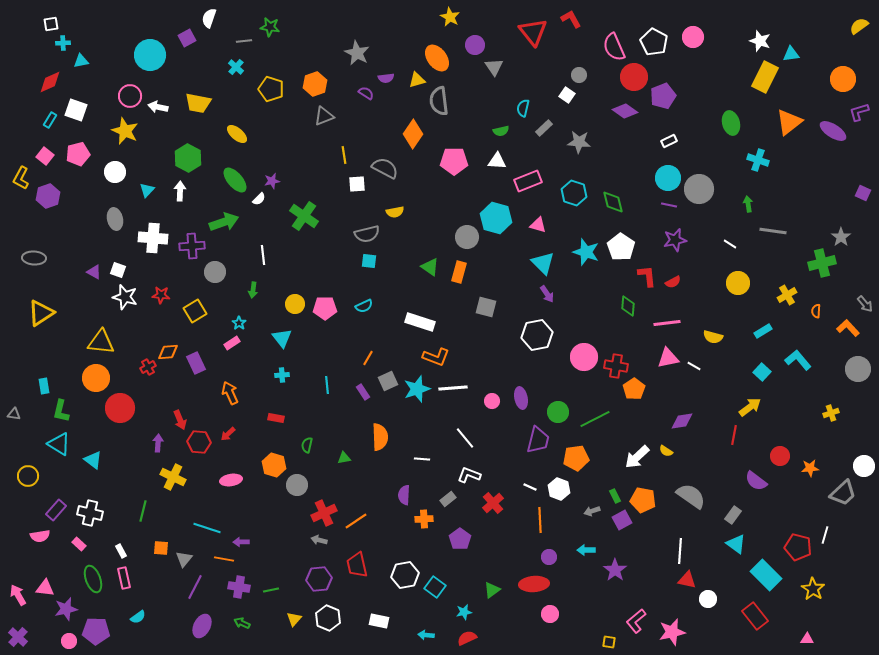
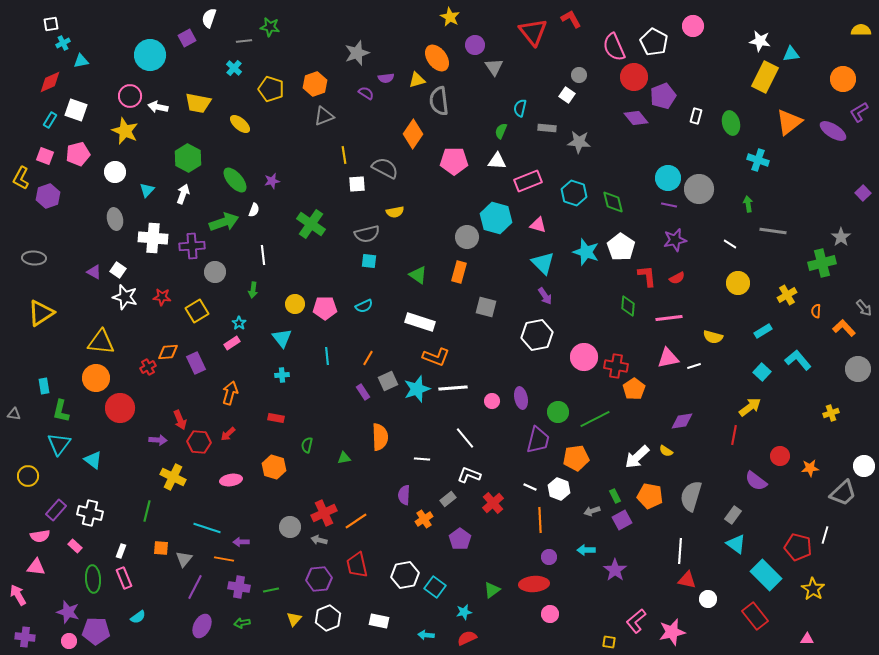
yellow semicircle at (859, 26): moved 2 px right, 4 px down; rotated 36 degrees clockwise
pink circle at (693, 37): moved 11 px up
white star at (760, 41): rotated 10 degrees counterclockwise
cyan cross at (63, 43): rotated 24 degrees counterclockwise
gray star at (357, 53): rotated 25 degrees clockwise
cyan cross at (236, 67): moved 2 px left, 1 px down
cyan semicircle at (523, 108): moved 3 px left
purple diamond at (625, 111): moved 11 px right, 7 px down; rotated 15 degrees clockwise
purple L-shape at (859, 112): rotated 15 degrees counterclockwise
gray rectangle at (544, 128): moved 3 px right; rotated 48 degrees clockwise
green semicircle at (501, 131): rotated 126 degrees clockwise
yellow ellipse at (237, 134): moved 3 px right, 10 px up
white rectangle at (669, 141): moved 27 px right, 25 px up; rotated 49 degrees counterclockwise
pink square at (45, 156): rotated 18 degrees counterclockwise
white arrow at (180, 191): moved 3 px right, 3 px down; rotated 18 degrees clockwise
purple square at (863, 193): rotated 21 degrees clockwise
white semicircle at (259, 199): moved 5 px left, 11 px down; rotated 24 degrees counterclockwise
green cross at (304, 216): moved 7 px right, 8 px down
green triangle at (430, 267): moved 12 px left, 8 px down
white square at (118, 270): rotated 14 degrees clockwise
red semicircle at (673, 282): moved 4 px right, 4 px up
purple arrow at (547, 294): moved 2 px left, 2 px down
red star at (161, 295): moved 1 px right, 2 px down
gray arrow at (865, 304): moved 1 px left, 4 px down
yellow square at (195, 311): moved 2 px right
pink line at (667, 323): moved 2 px right, 5 px up
orange L-shape at (848, 328): moved 4 px left
white line at (694, 366): rotated 48 degrees counterclockwise
cyan line at (327, 385): moved 29 px up
orange arrow at (230, 393): rotated 40 degrees clockwise
purple arrow at (158, 443): moved 3 px up; rotated 90 degrees clockwise
cyan triangle at (59, 444): rotated 35 degrees clockwise
orange hexagon at (274, 465): moved 2 px down
gray circle at (297, 485): moved 7 px left, 42 px down
gray semicircle at (691, 496): rotated 108 degrees counterclockwise
orange pentagon at (643, 500): moved 7 px right, 4 px up
green line at (143, 511): moved 4 px right
orange cross at (424, 519): rotated 30 degrees counterclockwise
pink rectangle at (79, 544): moved 4 px left, 2 px down
white rectangle at (121, 551): rotated 48 degrees clockwise
pink rectangle at (124, 578): rotated 10 degrees counterclockwise
green ellipse at (93, 579): rotated 16 degrees clockwise
pink triangle at (45, 588): moved 9 px left, 21 px up
purple star at (66, 609): moved 2 px right, 3 px down; rotated 30 degrees clockwise
white hexagon at (328, 618): rotated 15 degrees clockwise
green arrow at (242, 623): rotated 35 degrees counterclockwise
purple cross at (18, 637): moved 7 px right; rotated 36 degrees counterclockwise
